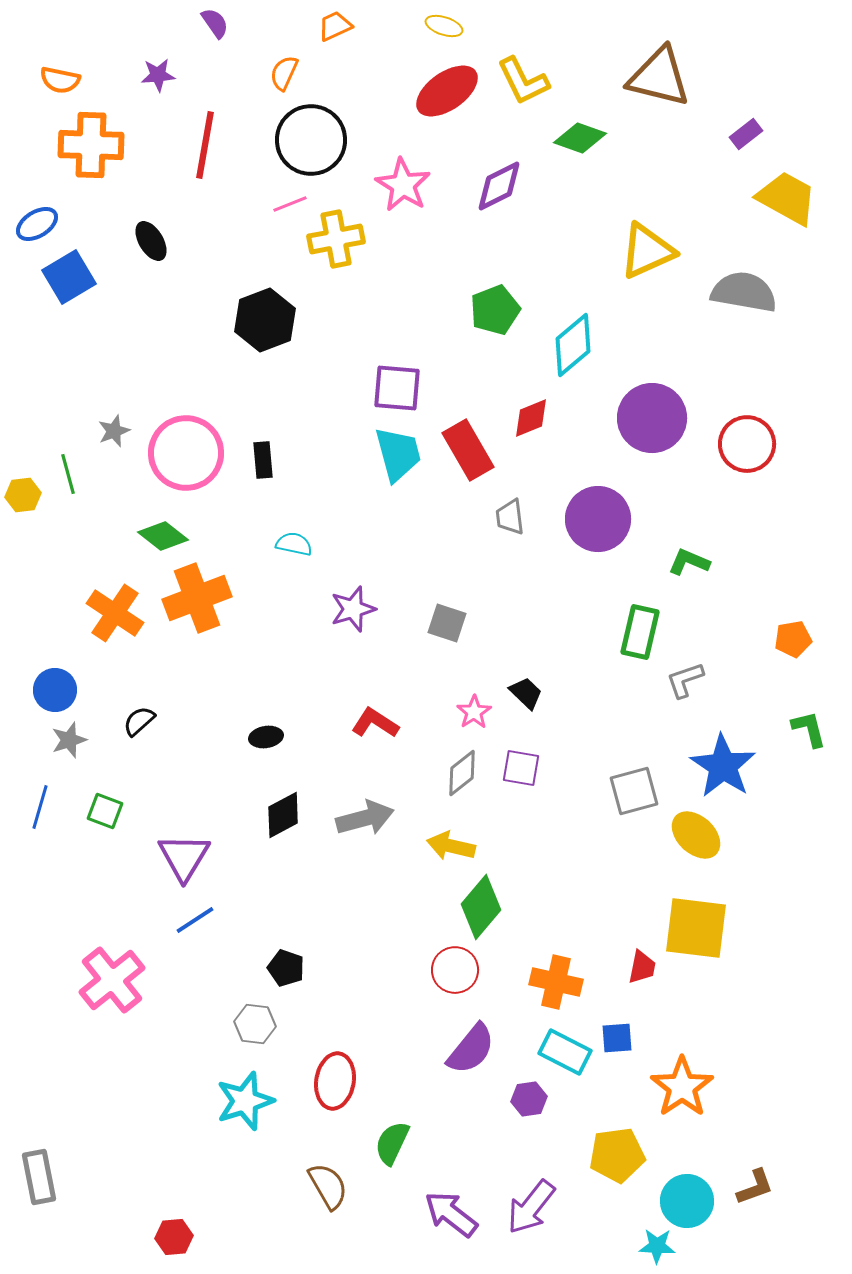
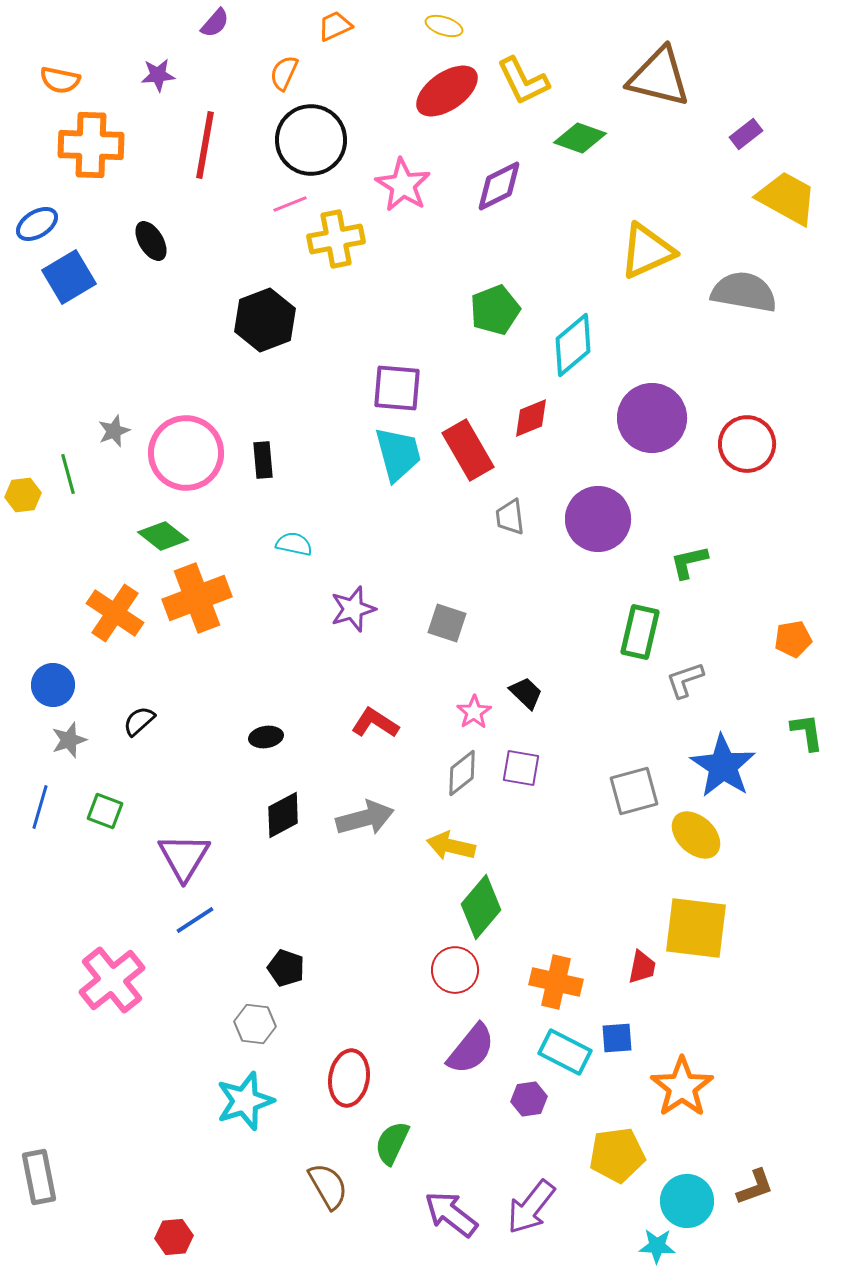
purple semicircle at (215, 23): rotated 76 degrees clockwise
green L-shape at (689, 562): rotated 36 degrees counterclockwise
blue circle at (55, 690): moved 2 px left, 5 px up
green L-shape at (809, 729): moved 2 px left, 3 px down; rotated 6 degrees clockwise
red ellipse at (335, 1081): moved 14 px right, 3 px up
